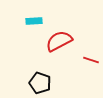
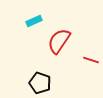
cyan rectangle: rotated 21 degrees counterclockwise
red semicircle: rotated 28 degrees counterclockwise
